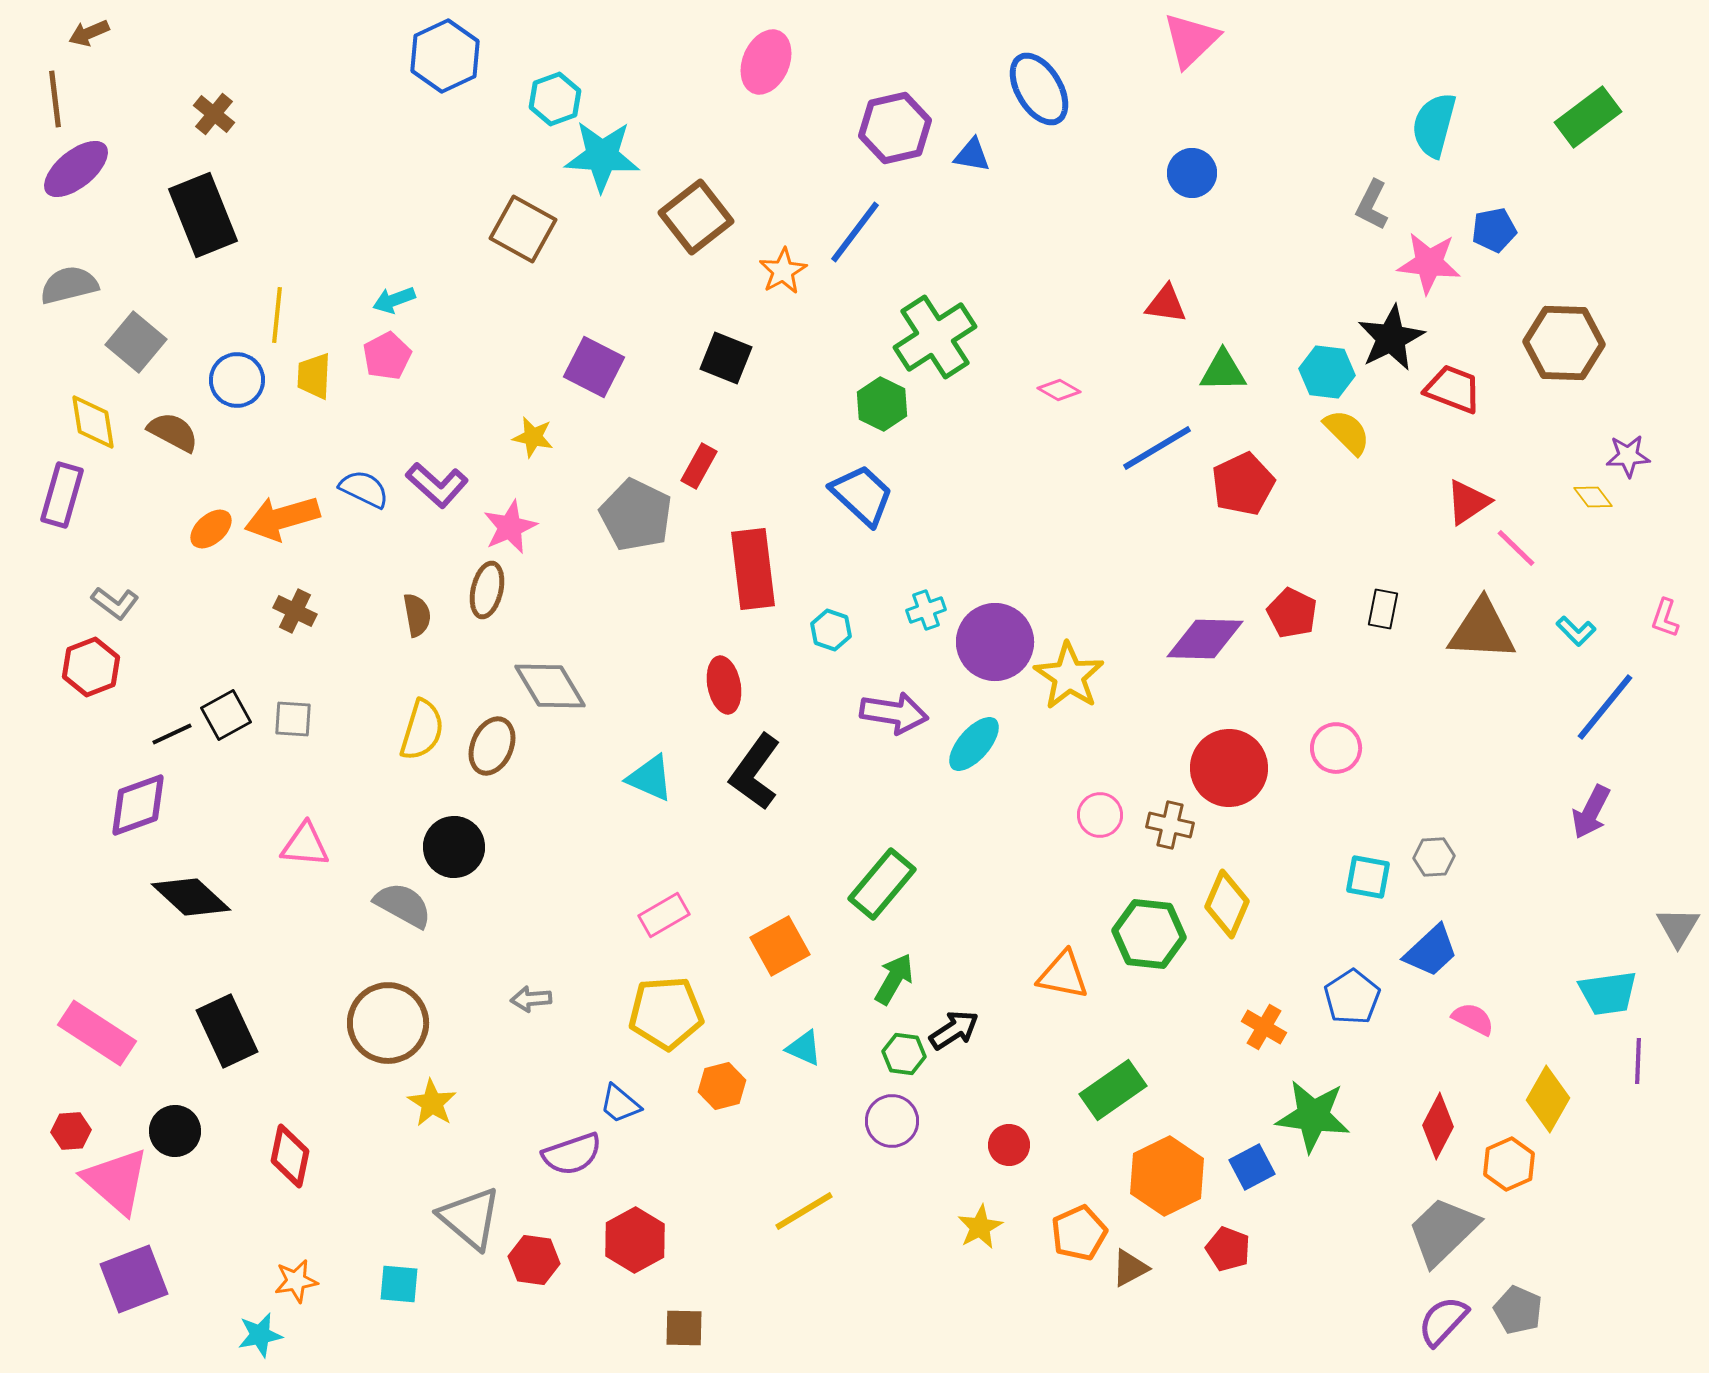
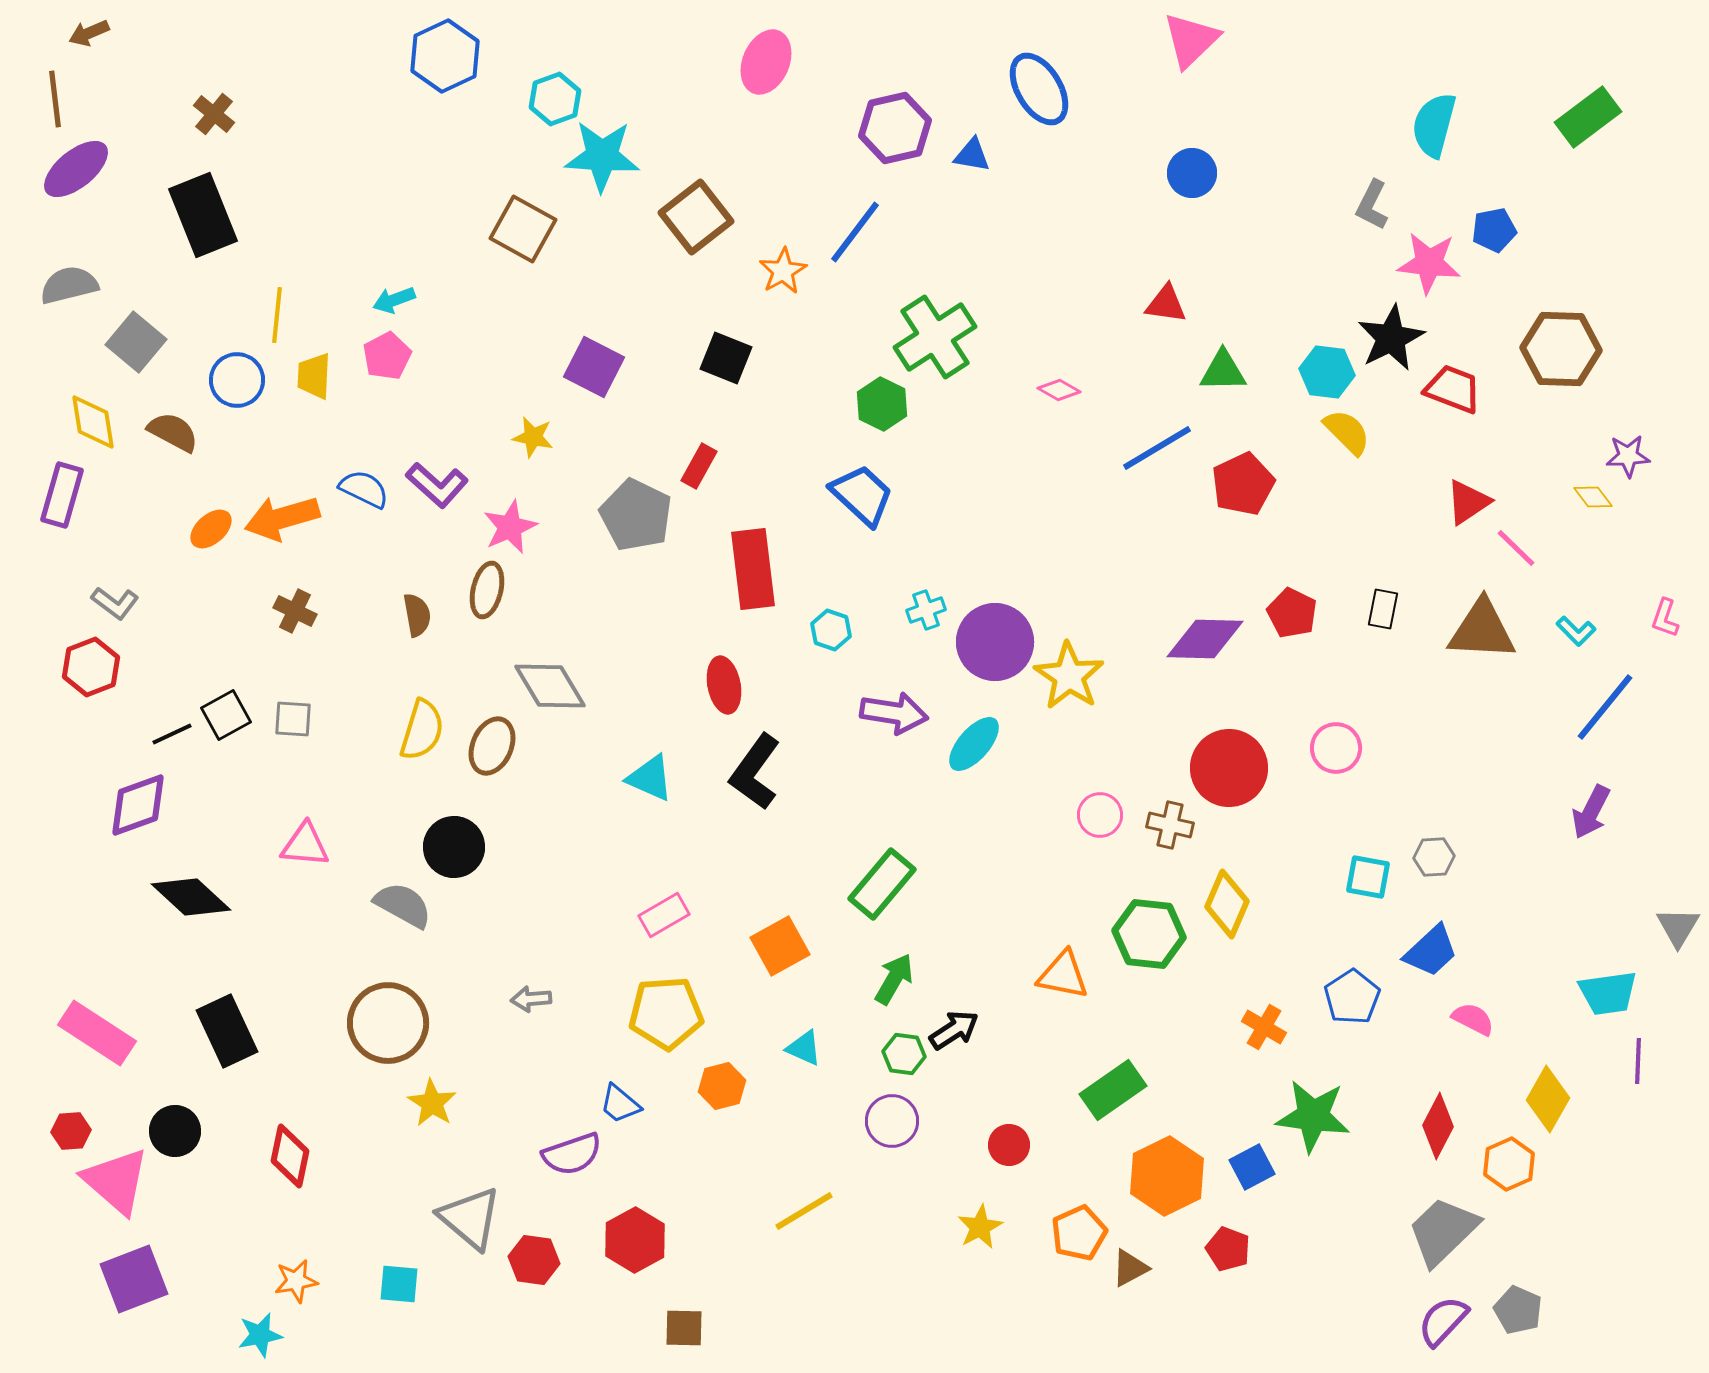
brown hexagon at (1564, 343): moved 3 px left, 6 px down
